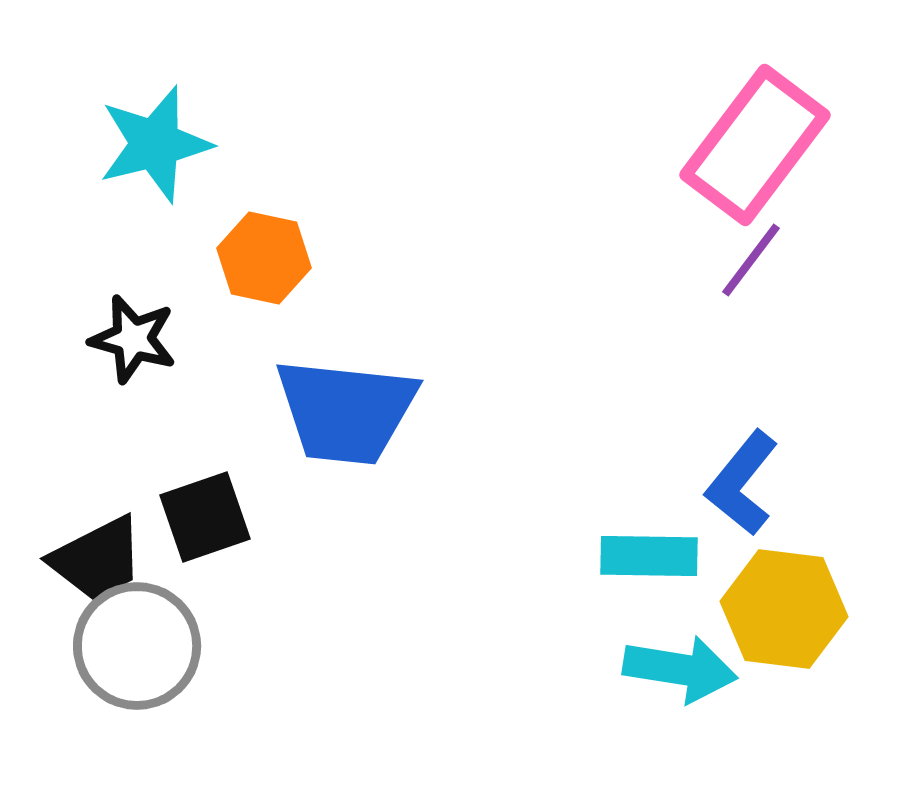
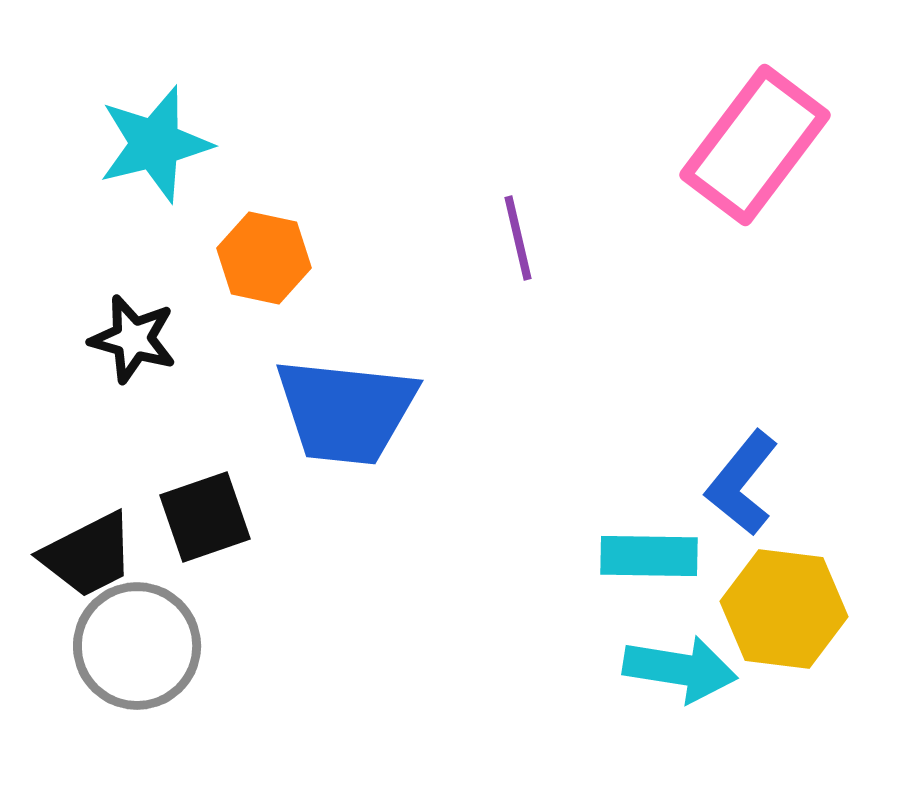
purple line: moved 233 px left, 22 px up; rotated 50 degrees counterclockwise
black trapezoid: moved 9 px left, 4 px up
